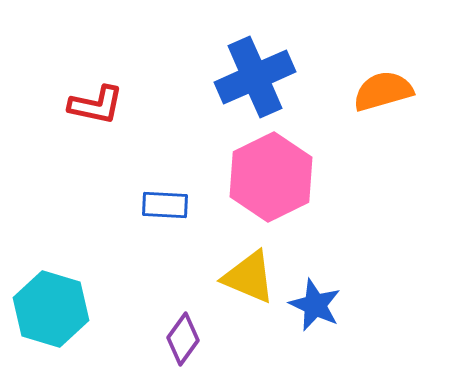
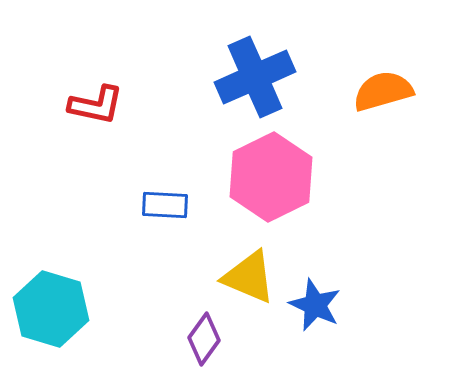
purple diamond: moved 21 px right
